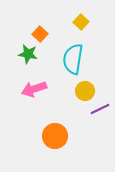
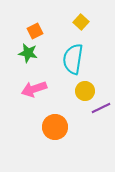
orange square: moved 5 px left, 3 px up; rotated 21 degrees clockwise
green star: moved 1 px up
purple line: moved 1 px right, 1 px up
orange circle: moved 9 px up
